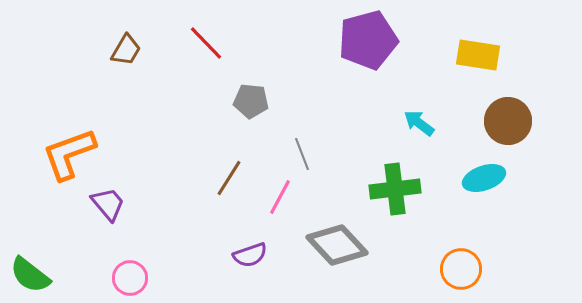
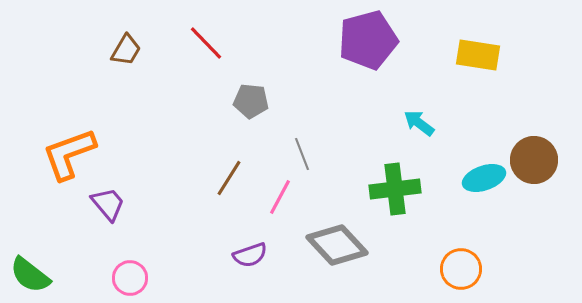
brown circle: moved 26 px right, 39 px down
